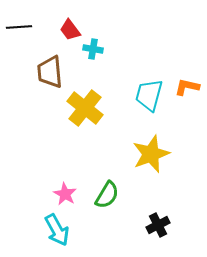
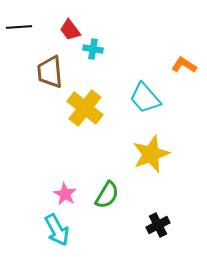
orange L-shape: moved 3 px left, 22 px up; rotated 20 degrees clockwise
cyan trapezoid: moved 4 px left, 3 px down; rotated 56 degrees counterclockwise
